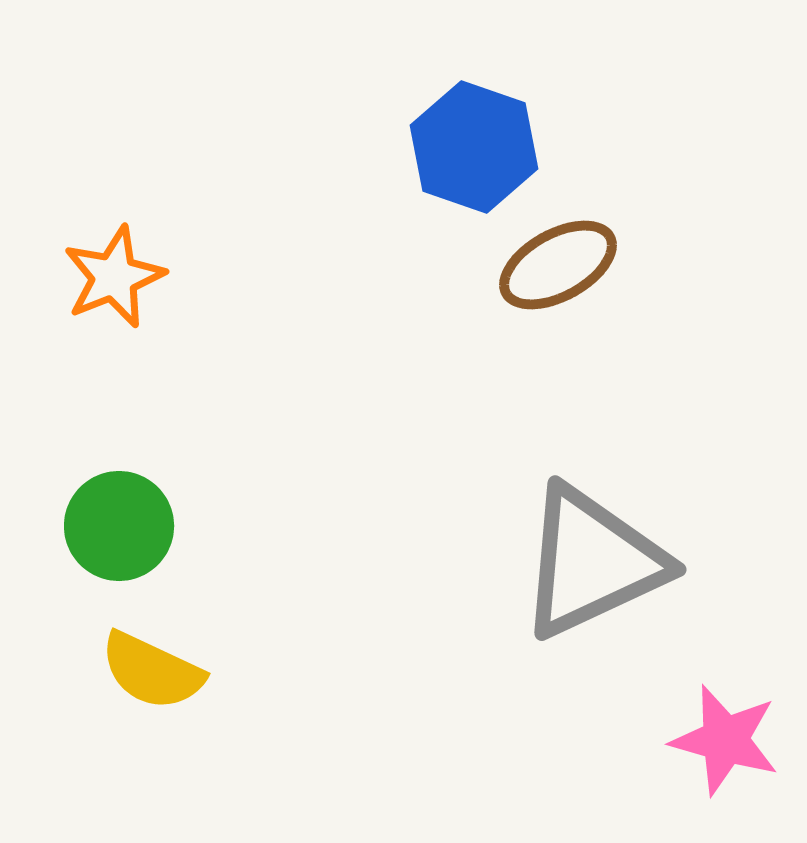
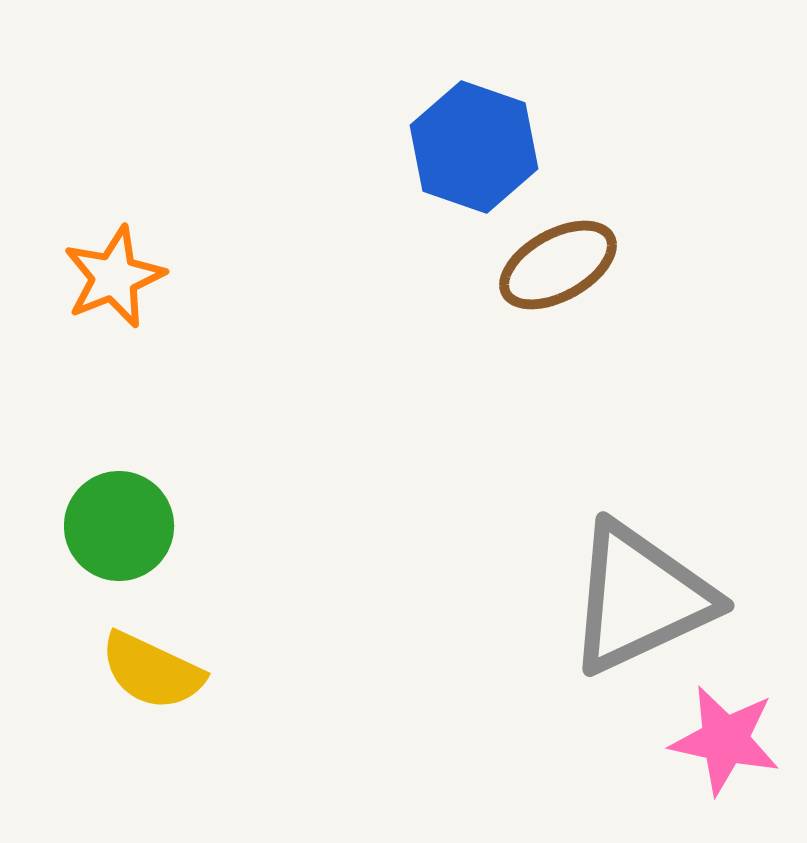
gray triangle: moved 48 px right, 36 px down
pink star: rotated 4 degrees counterclockwise
